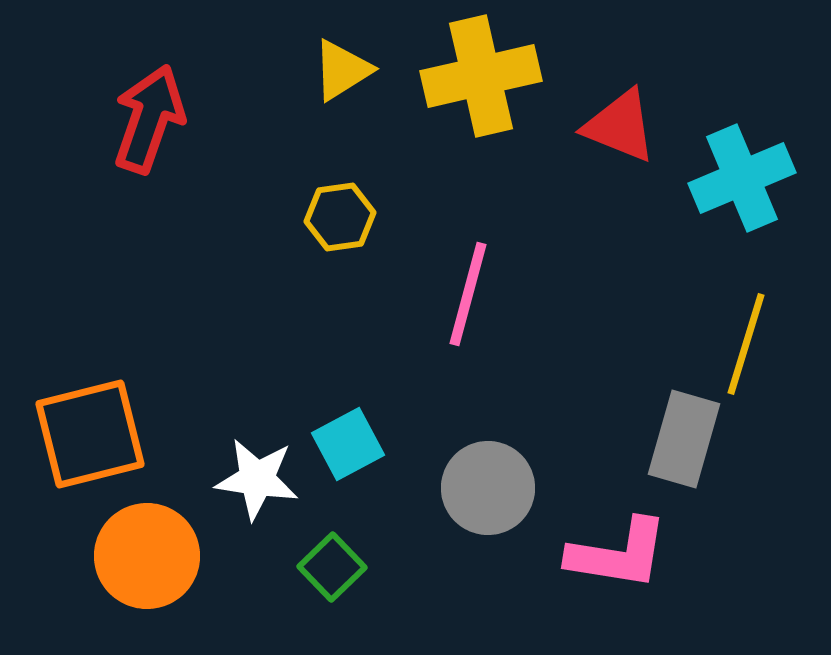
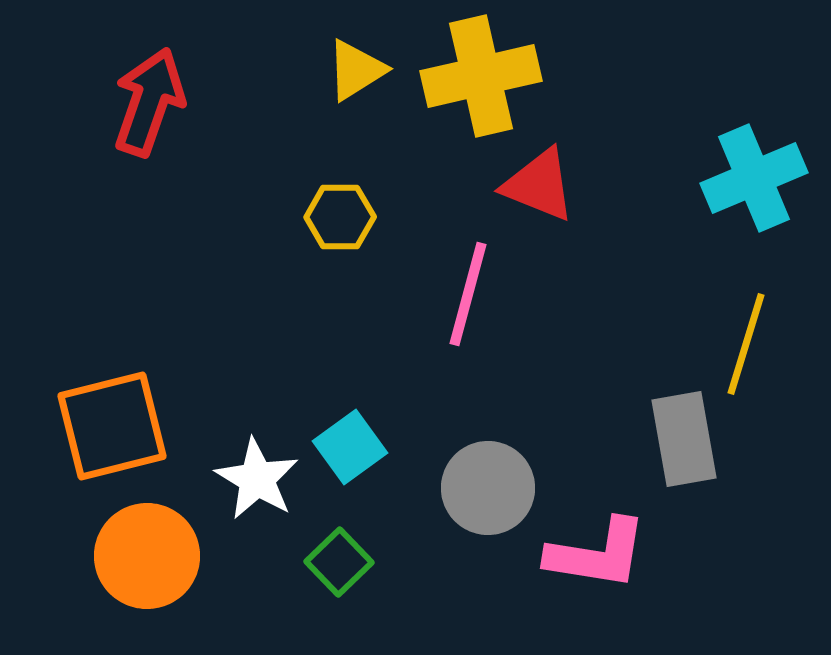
yellow triangle: moved 14 px right
red arrow: moved 17 px up
red triangle: moved 81 px left, 59 px down
cyan cross: moved 12 px right
yellow hexagon: rotated 8 degrees clockwise
orange square: moved 22 px right, 8 px up
gray rectangle: rotated 26 degrees counterclockwise
cyan square: moved 2 px right, 3 px down; rotated 8 degrees counterclockwise
white star: rotated 22 degrees clockwise
pink L-shape: moved 21 px left
green square: moved 7 px right, 5 px up
